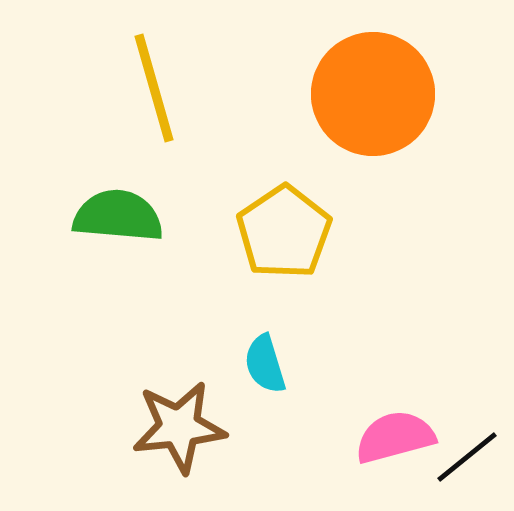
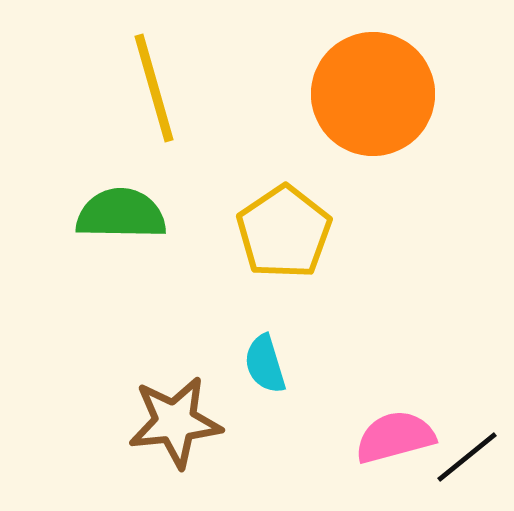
green semicircle: moved 3 px right, 2 px up; rotated 4 degrees counterclockwise
brown star: moved 4 px left, 5 px up
